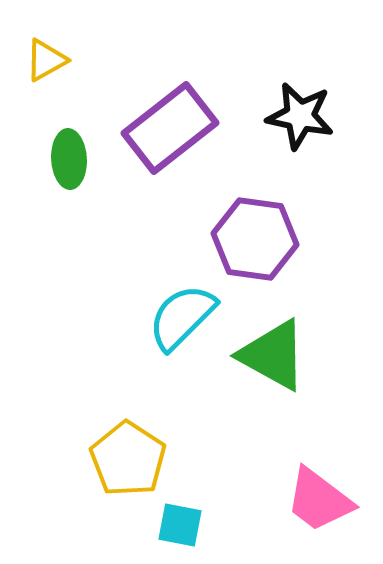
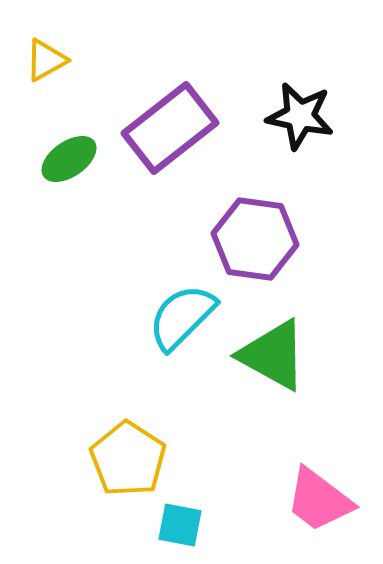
green ellipse: rotated 58 degrees clockwise
